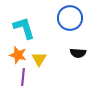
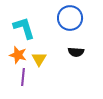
black semicircle: moved 2 px left, 1 px up
